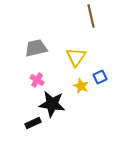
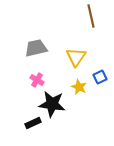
yellow star: moved 2 px left, 1 px down
